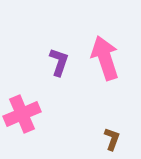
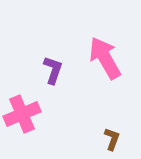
pink arrow: rotated 12 degrees counterclockwise
purple L-shape: moved 6 px left, 8 px down
